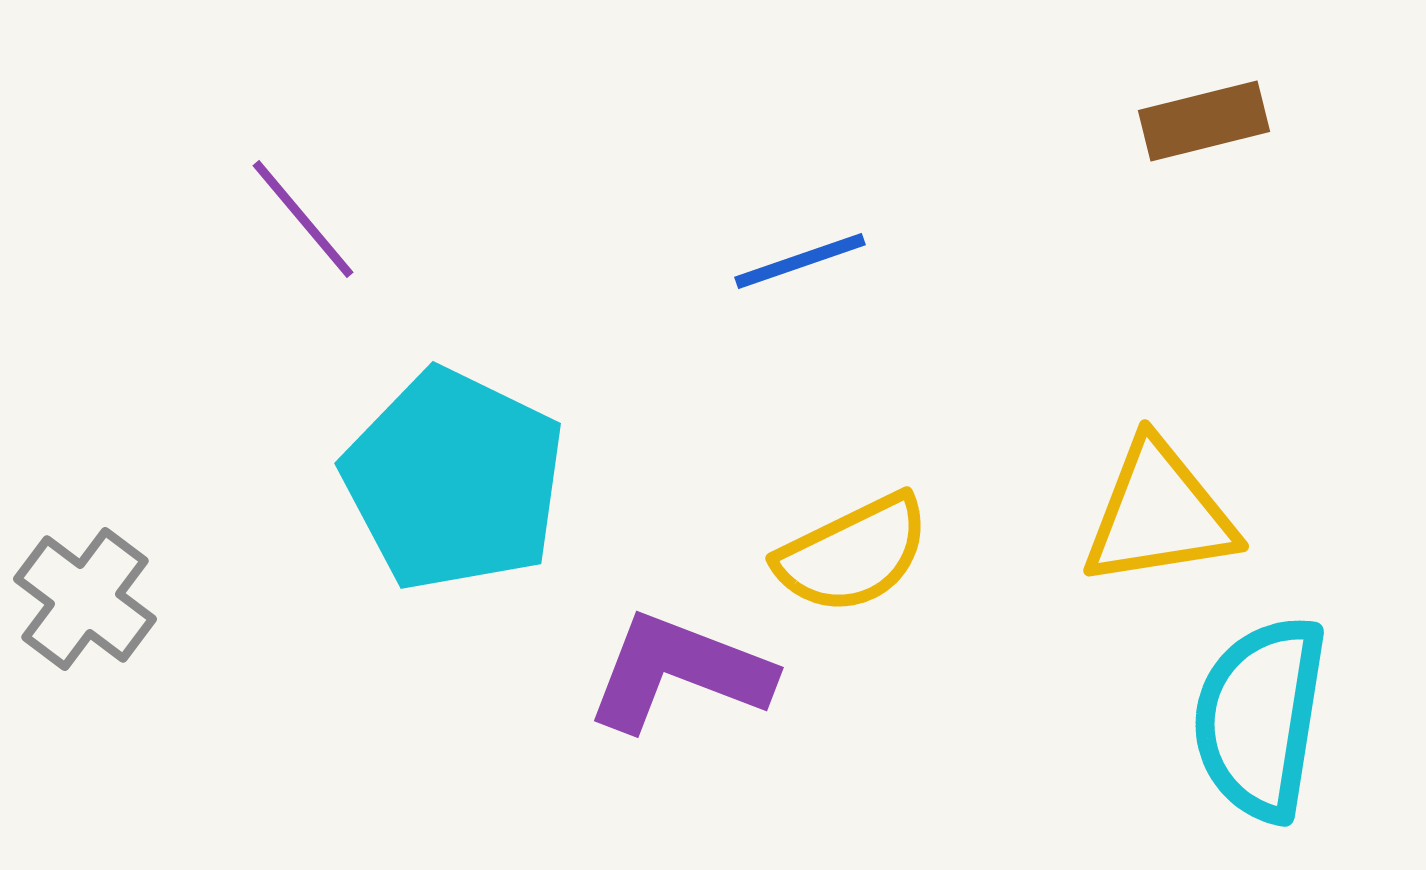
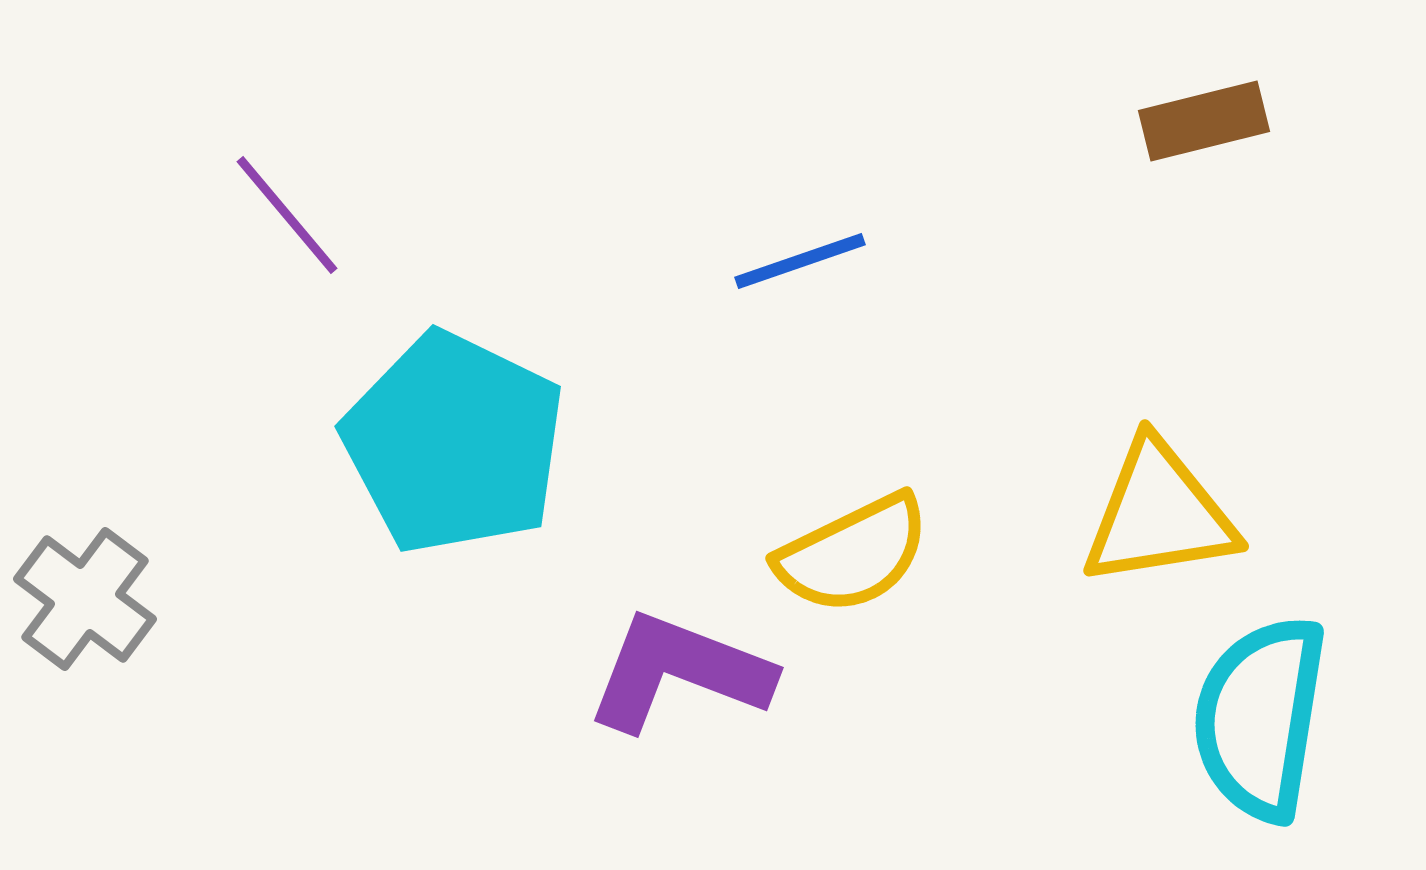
purple line: moved 16 px left, 4 px up
cyan pentagon: moved 37 px up
